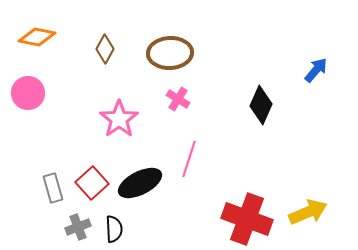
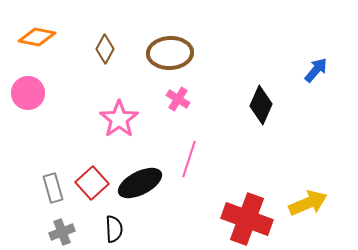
yellow arrow: moved 9 px up
gray cross: moved 16 px left, 5 px down
